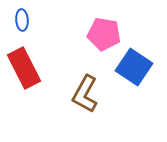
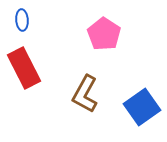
pink pentagon: rotated 24 degrees clockwise
blue square: moved 8 px right, 40 px down; rotated 21 degrees clockwise
